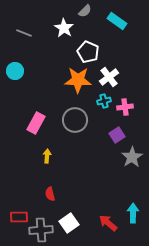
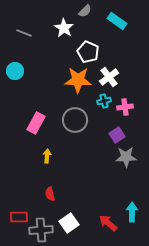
gray star: moved 6 px left; rotated 30 degrees clockwise
cyan arrow: moved 1 px left, 1 px up
